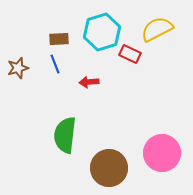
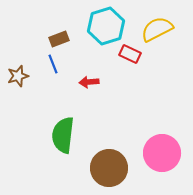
cyan hexagon: moved 4 px right, 6 px up
brown rectangle: rotated 18 degrees counterclockwise
blue line: moved 2 px left
brown star: moved 8 px down
green semicircle: moved 2 px left
